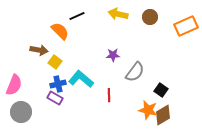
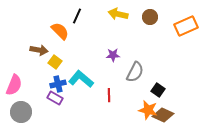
black line: rotated 42 degrees counterclockwise
gray semicircle: rotated 10 degrees counterclockwise
black square: moved 3 px left
brown diamond: rotated 55 degrees clockwise
